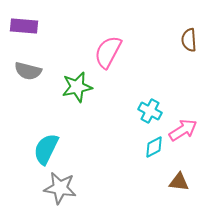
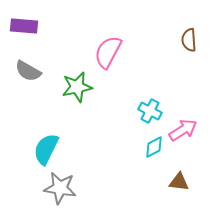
gray semicircle: rotated 16 degrees clockwise
